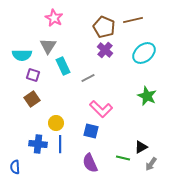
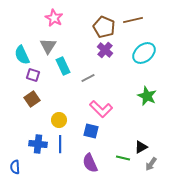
cyan semicircle: rotated 66 degrees clockwise
yellow circle: moved 3 px right, 3 px up
